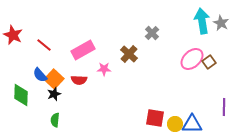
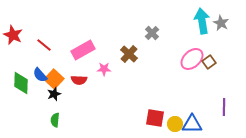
green diamond: moved 12 px up
